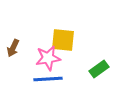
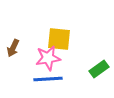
yellow square: moved 4 px left, 1 px up
